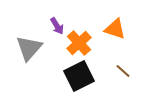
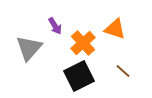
purple arrow: moved 2 px left
orange cross: moved 4 px right
